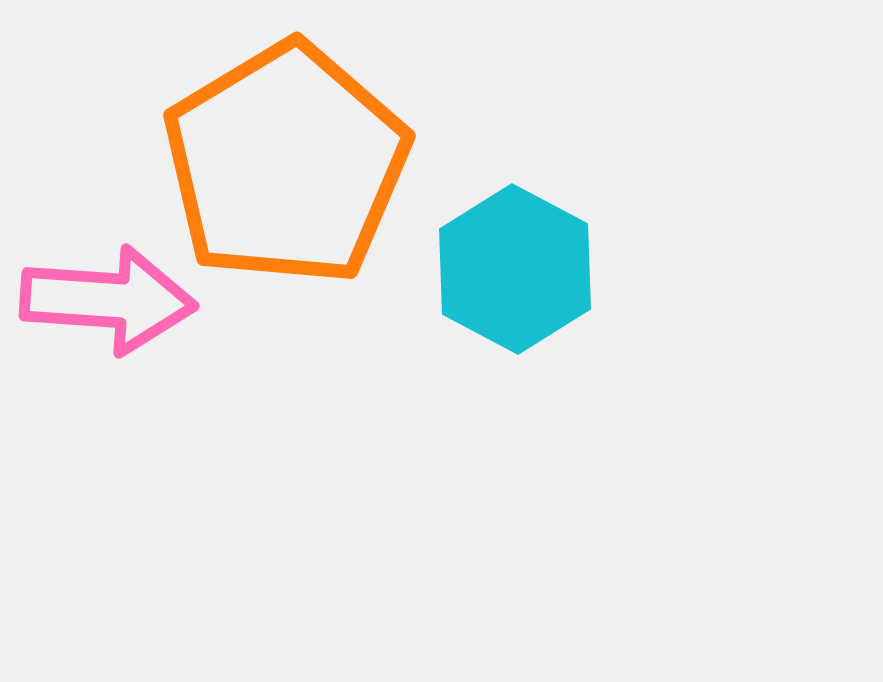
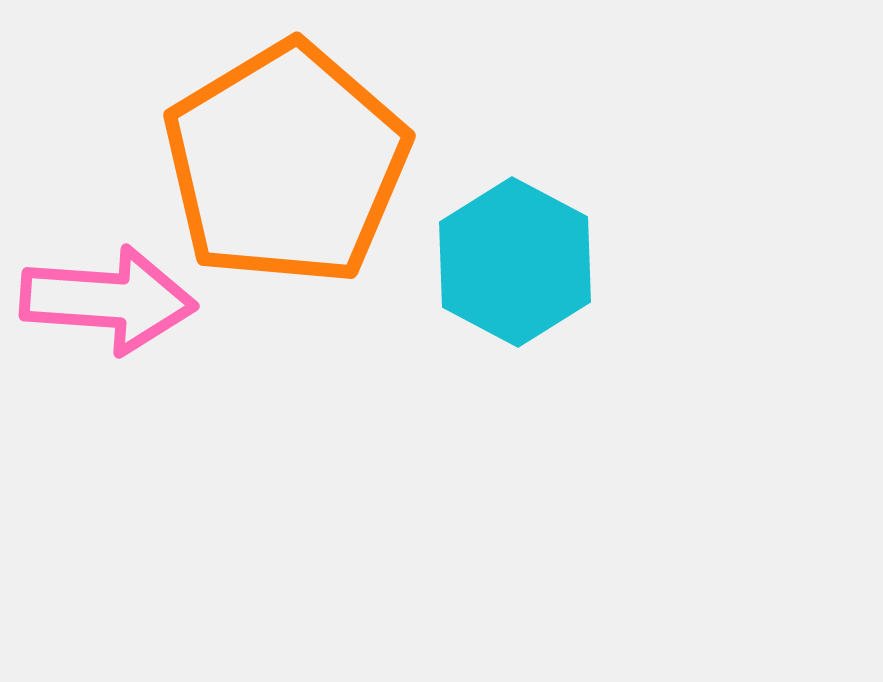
cyan hexagon: moved 7 px up
